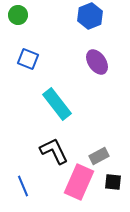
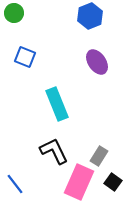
green circle: moved 4 px left, 2 px up
blue square: moved 3 px left, 2 px up
cyan rectangle: rotated 16 degrees clockwise
gray rectangle: rotated 30 degrees counterclockwise
black square: rotated 30 degrees clockwise
blue line: moved 8 px left, 2 px up; rotated 15 degrees counterclockwise
